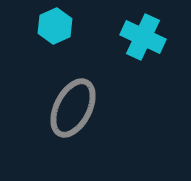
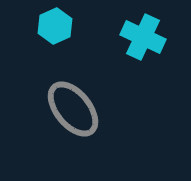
gray ellipse: moved 1 px down; rotated 66 degrees counterclockwise
